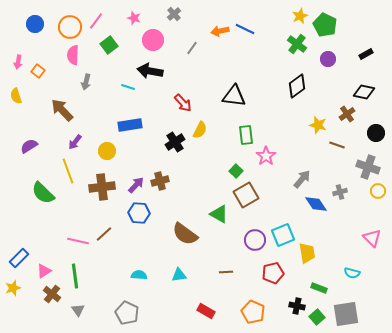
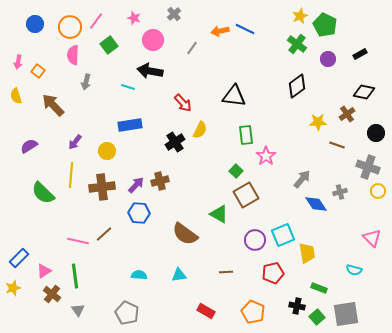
black rectangle at (366, 54): moved 6 px left
brown arrow at (62, 110): moved 9 px left, 5 px up
yellow star at (318, 125): moved 3 px up; rotated 18 degrees counterclockwise
yellow line at (68, 171): moved 3 px right, 4 px down; rotated 25 degrees clockwise
cyan semicircle at (352, 273): moved 2 px right, 3 px up
